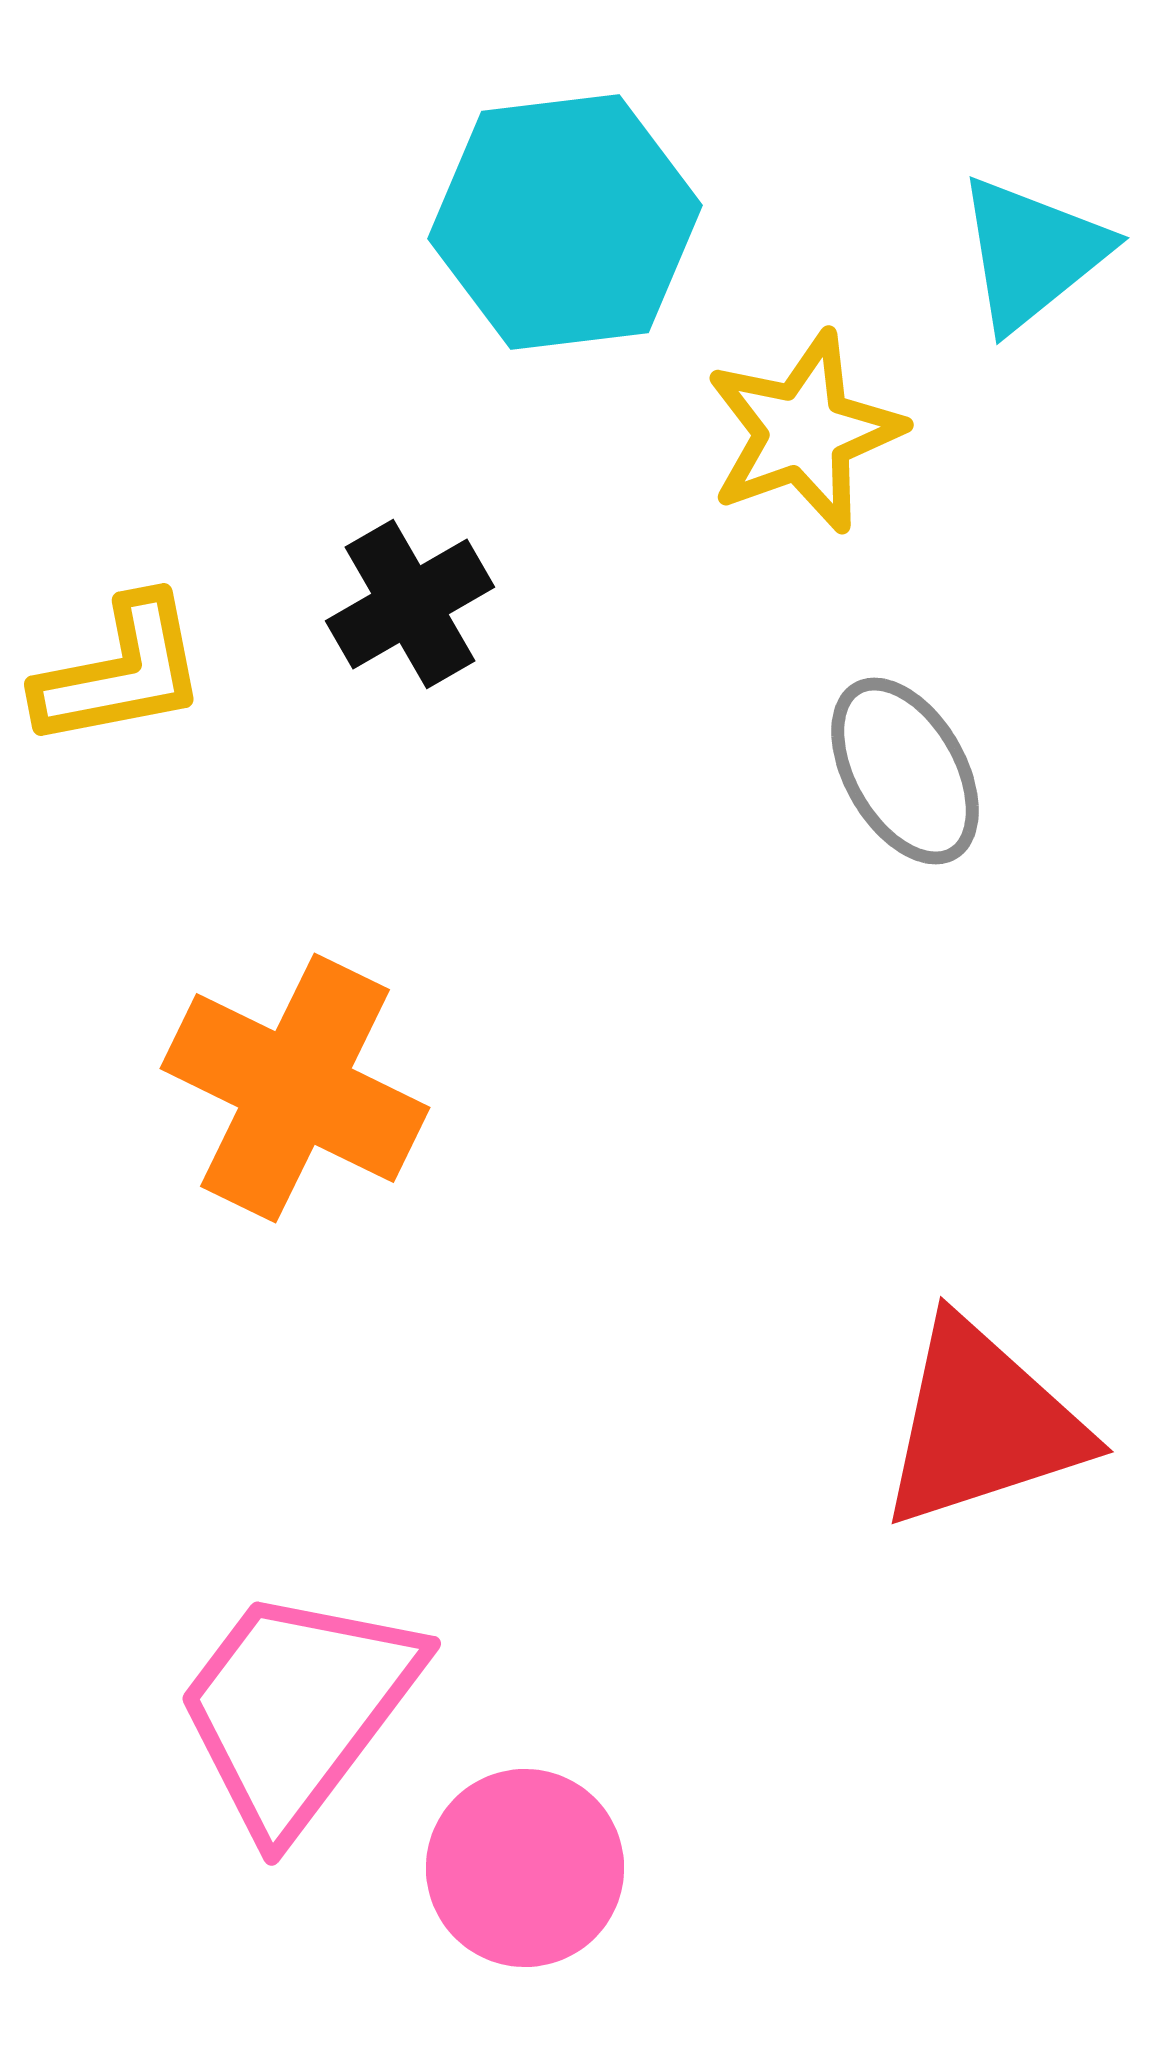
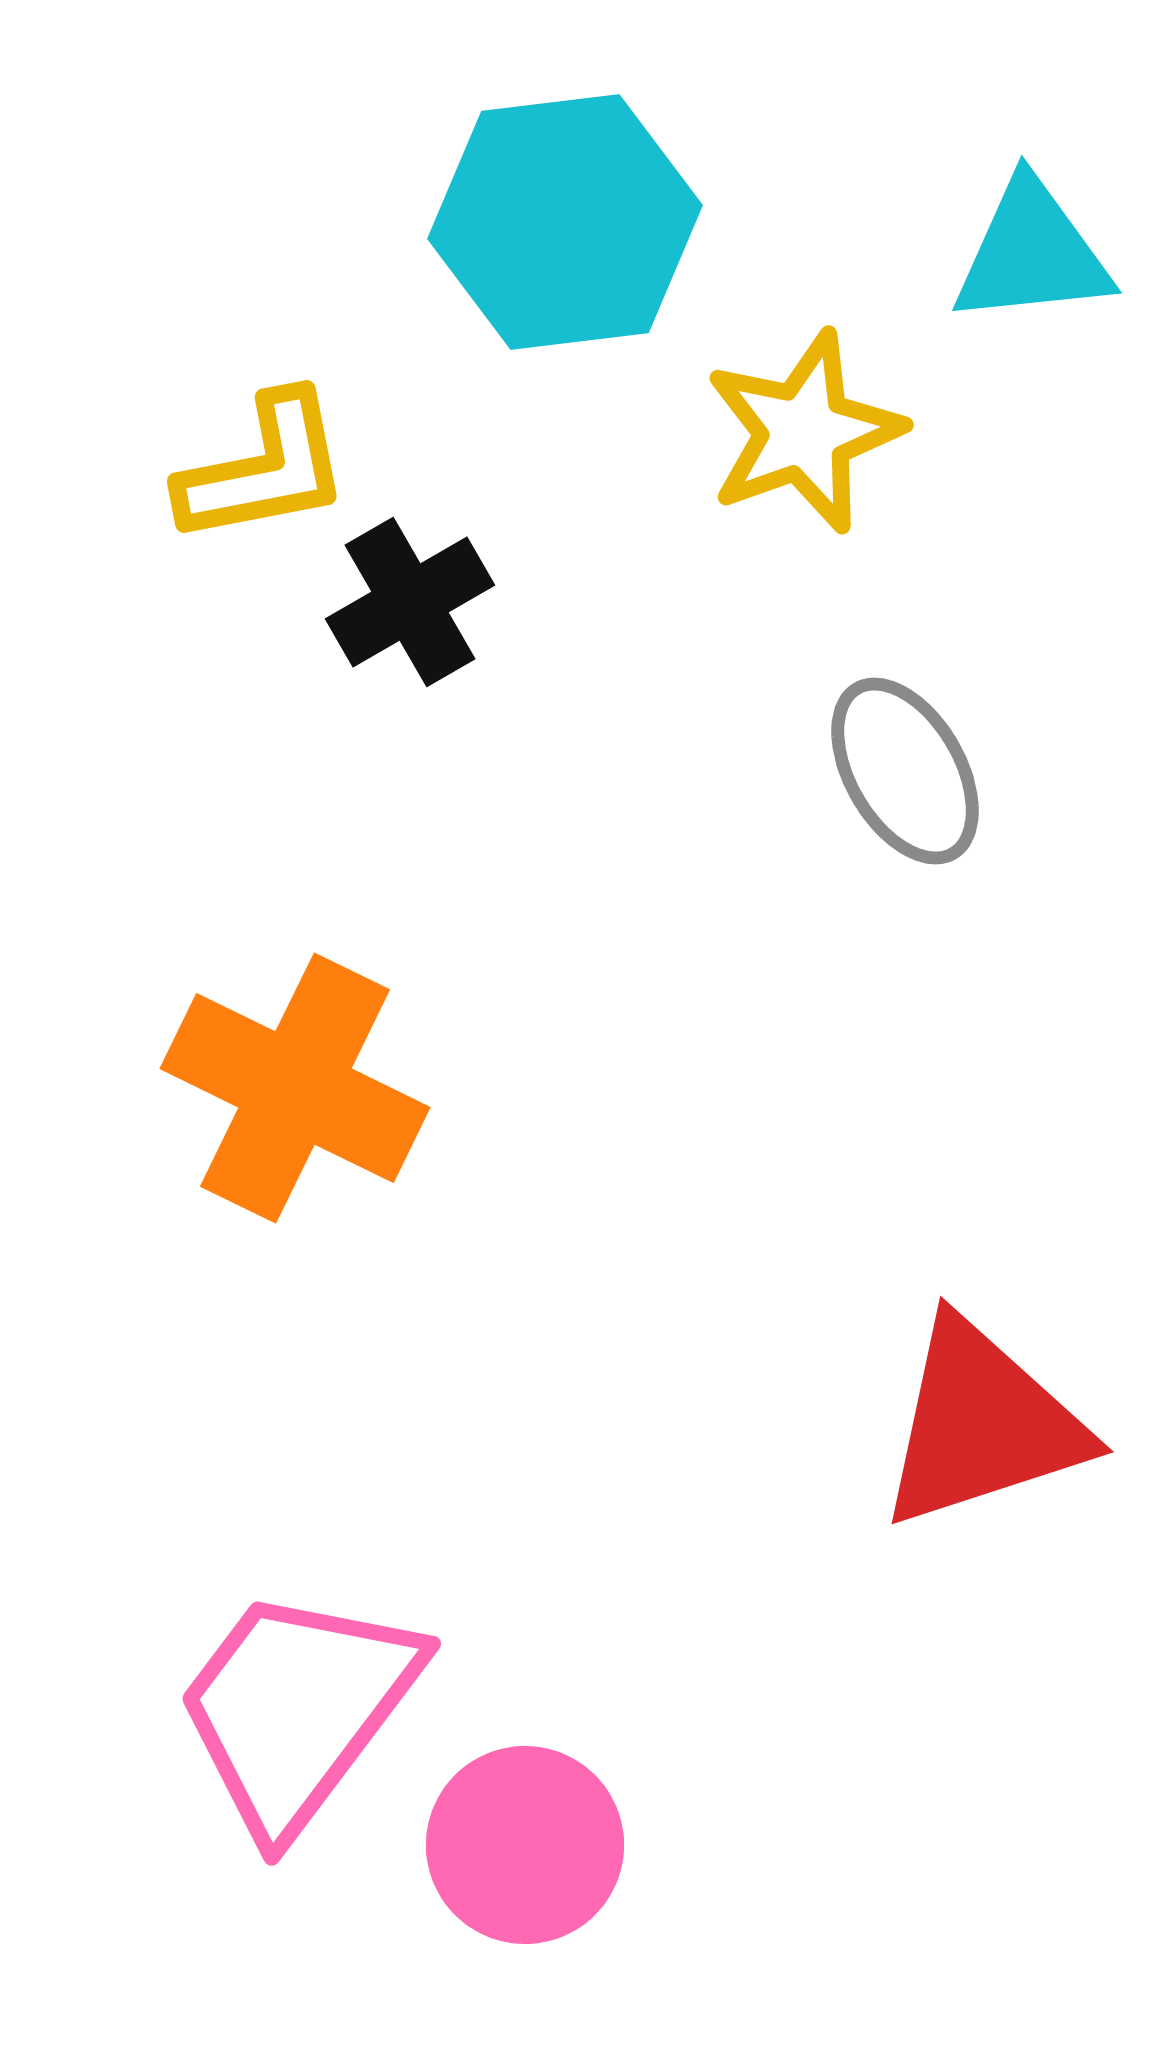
cyan triangle: rotated 33 degrees clockwise
black cross: moved 2 px up
yellow L-shape: moved 143 px right, 203 px up
pink circle: moved 23 px up
